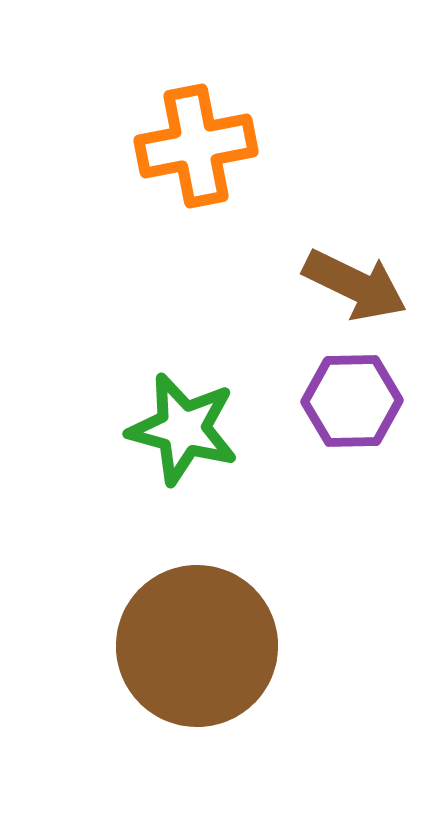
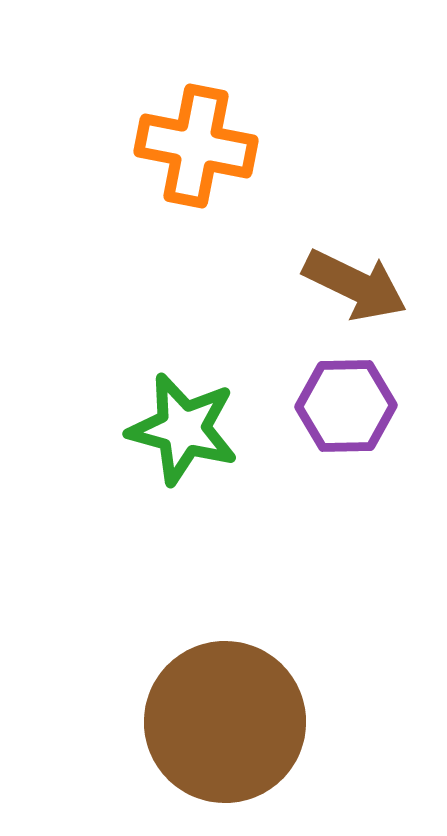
orange cross: rotated 22 degrees clockwise
purple hexagon: moved 6 px left, 5 px down
brown circle: moved 28 px right, 76 px down
